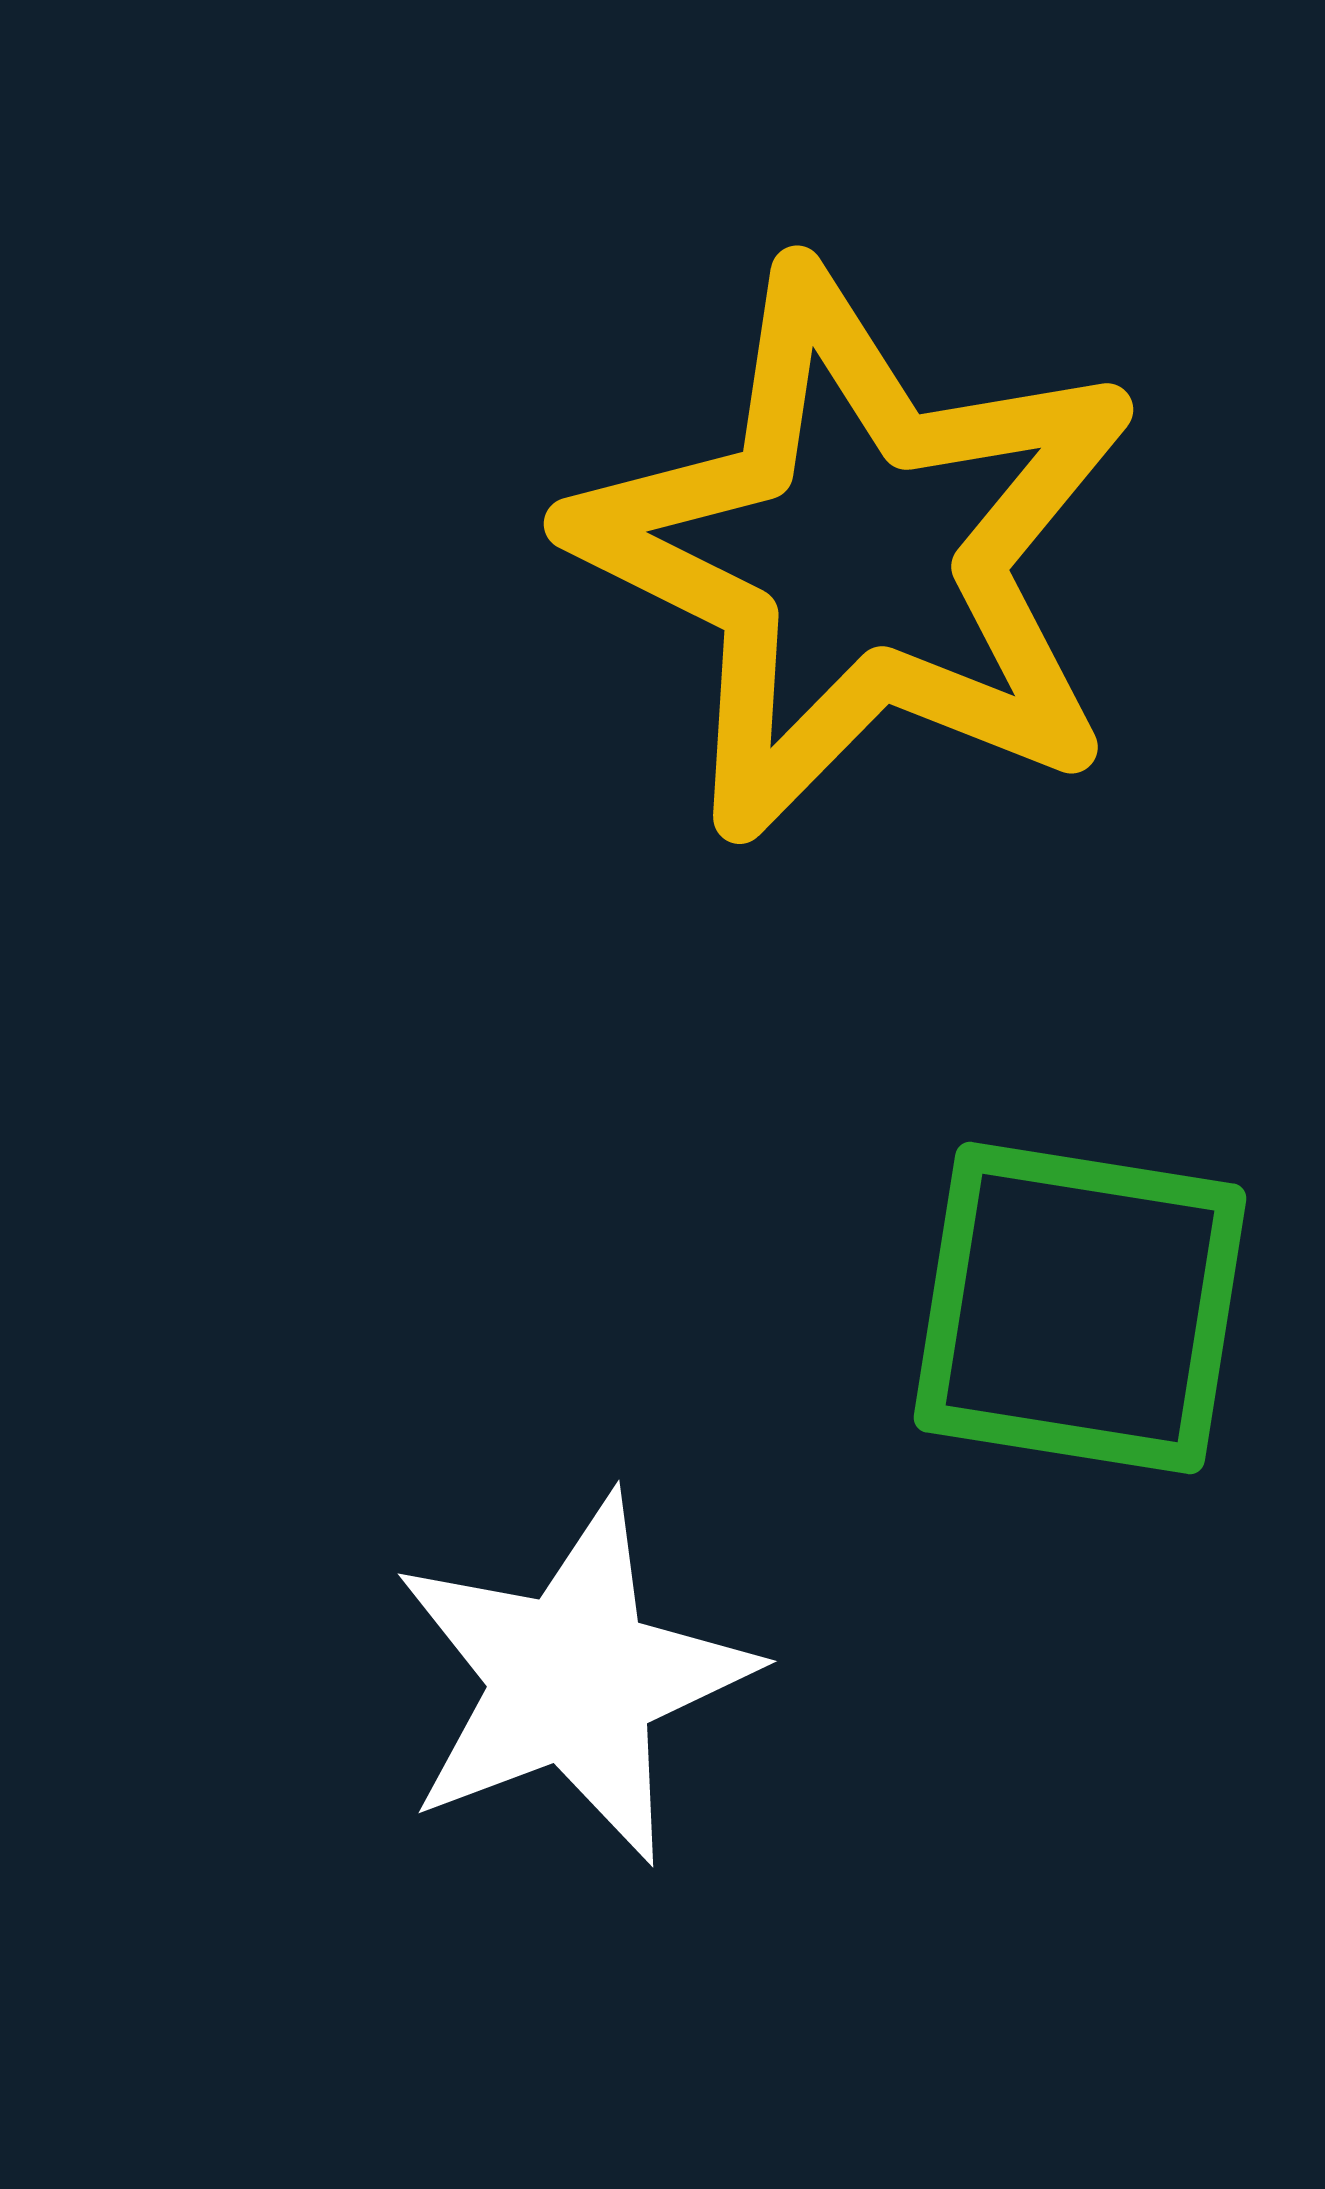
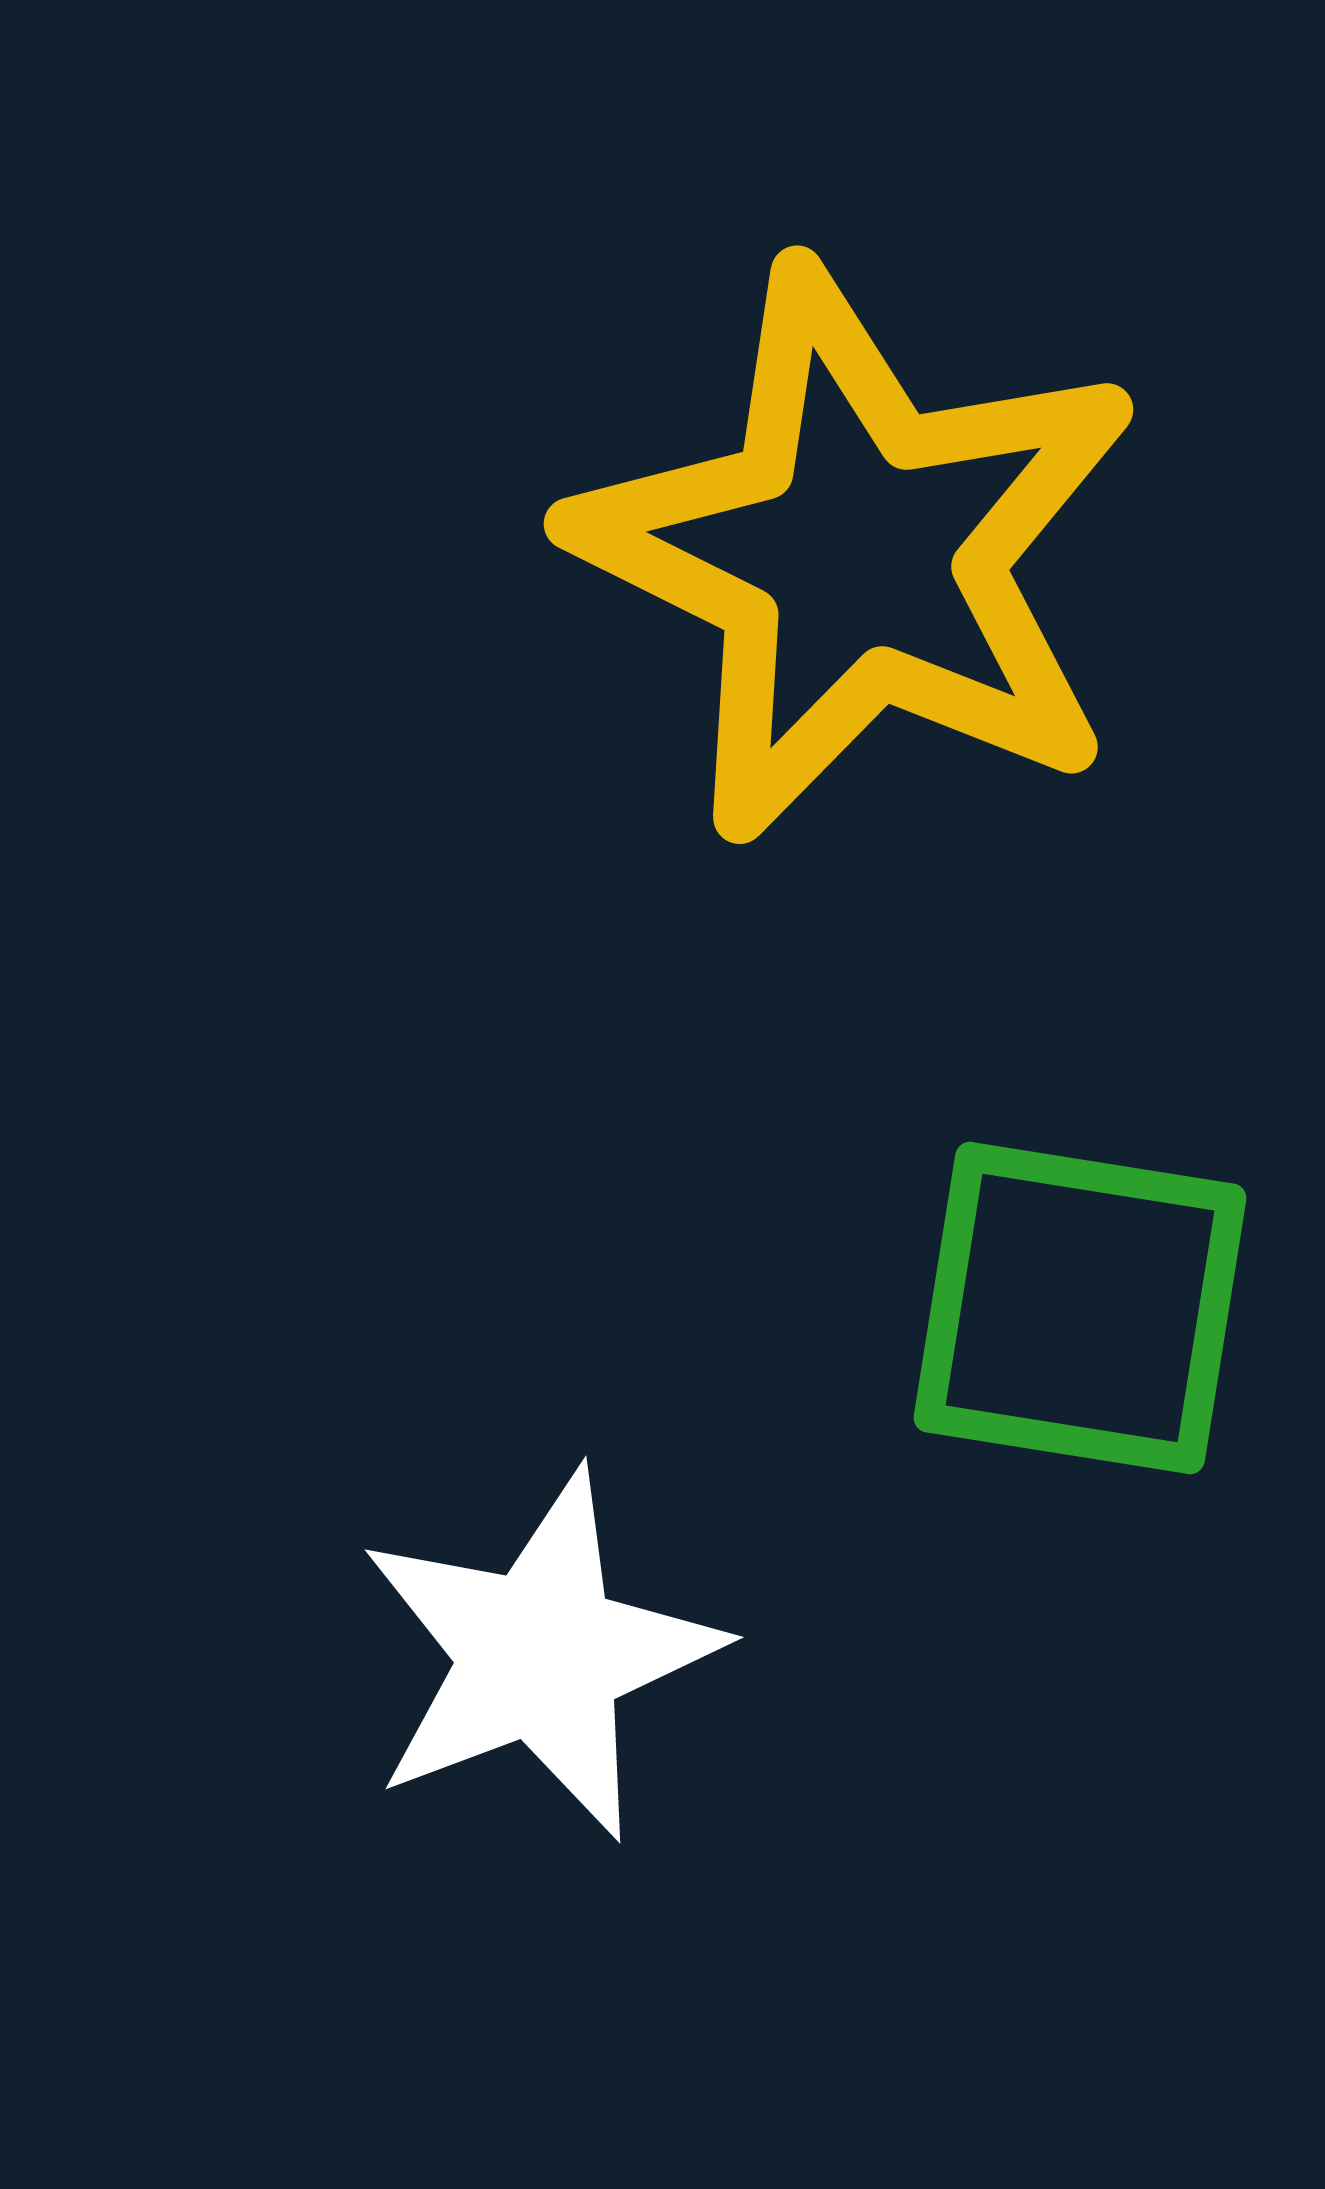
white star: moved 33 px left, 24 px up
